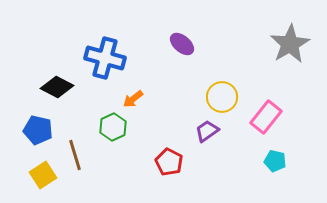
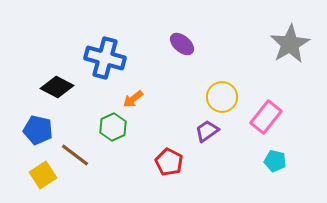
brown line: rotated 36 degrees counterclockwise
